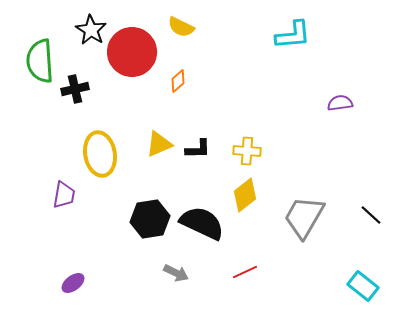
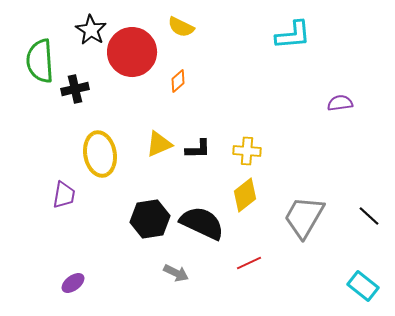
black line: moved 2 px left, 1 px down
red line: moved 4 px right, 9 px up
